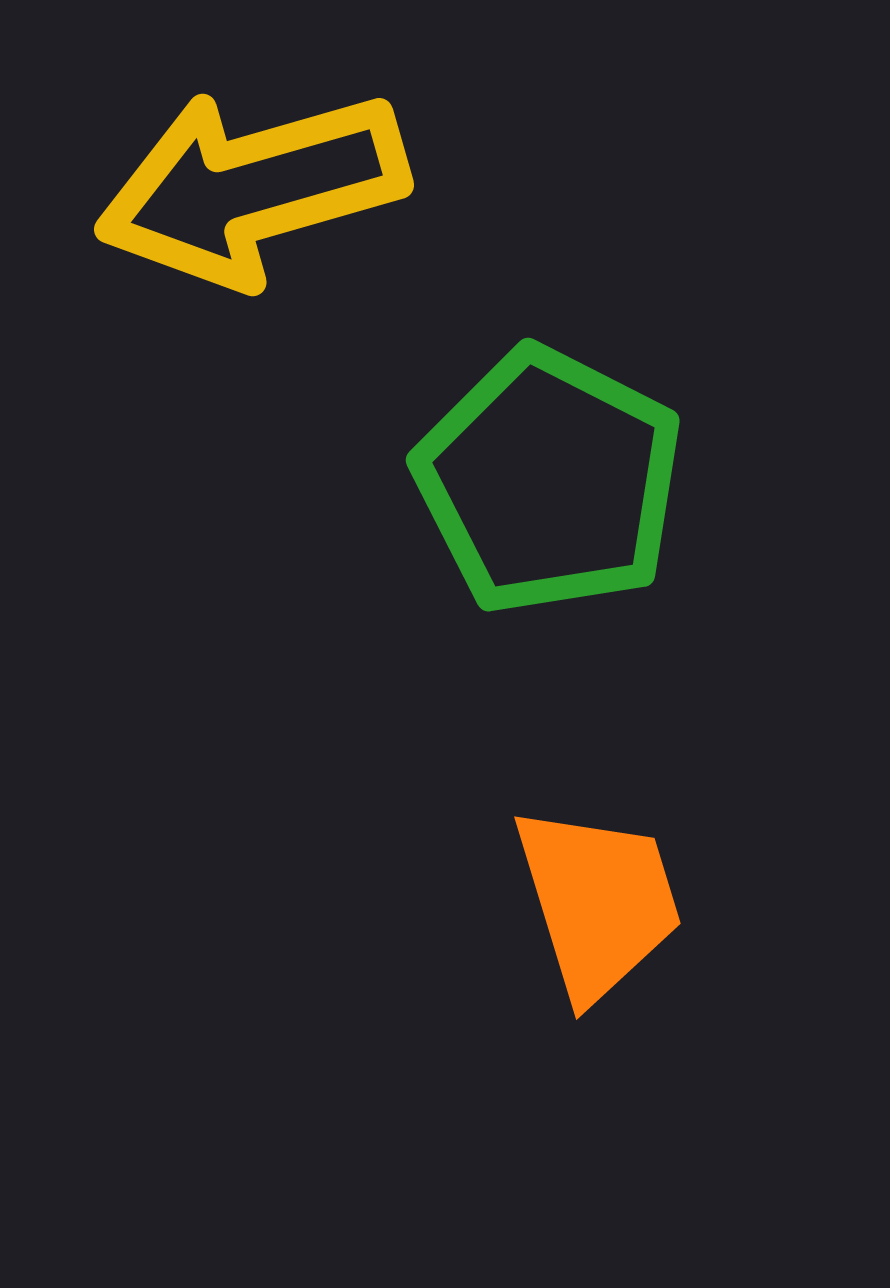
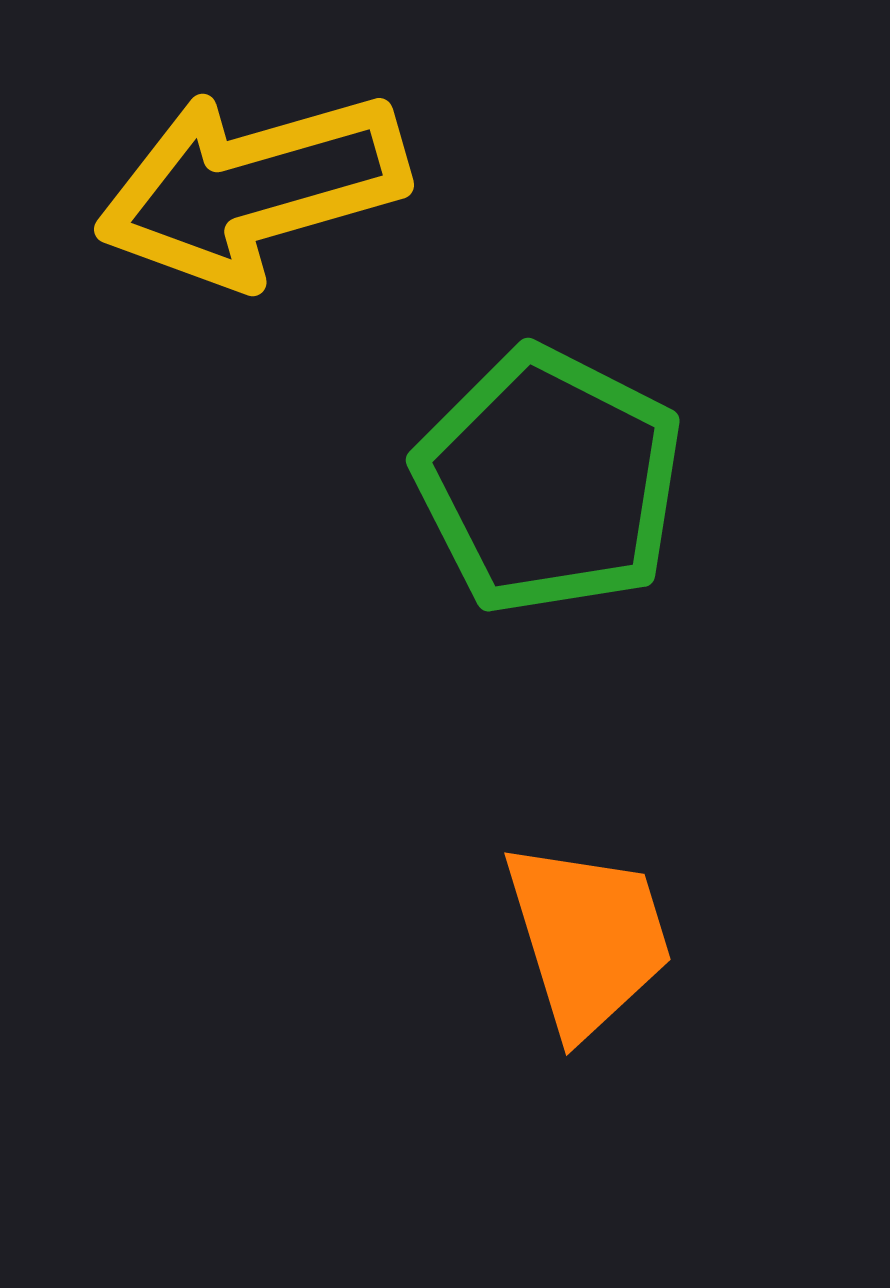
orange trapezoid: moved 10 px left, 36 px down
